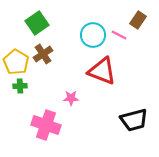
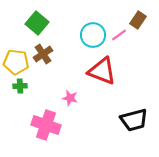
green square: rotated 15 degrees counterclockwise
pink line: rotated 63 degrees counterclockwise
yellow pentagon: rotated 25 degrees counterclockwise
pink star: moved 1 px left; rotated 14 degrees clockwise
